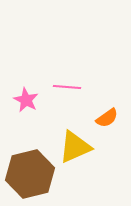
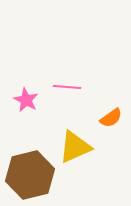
orange semicircle: moved 4 px right
brown hexagon: moved 1 px down
